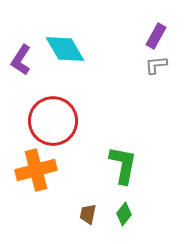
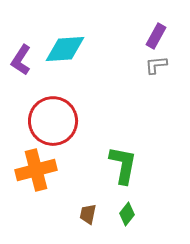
cyan diamond: rotated 63 degrees counterclockwise
green diamond: moved 3 px right
